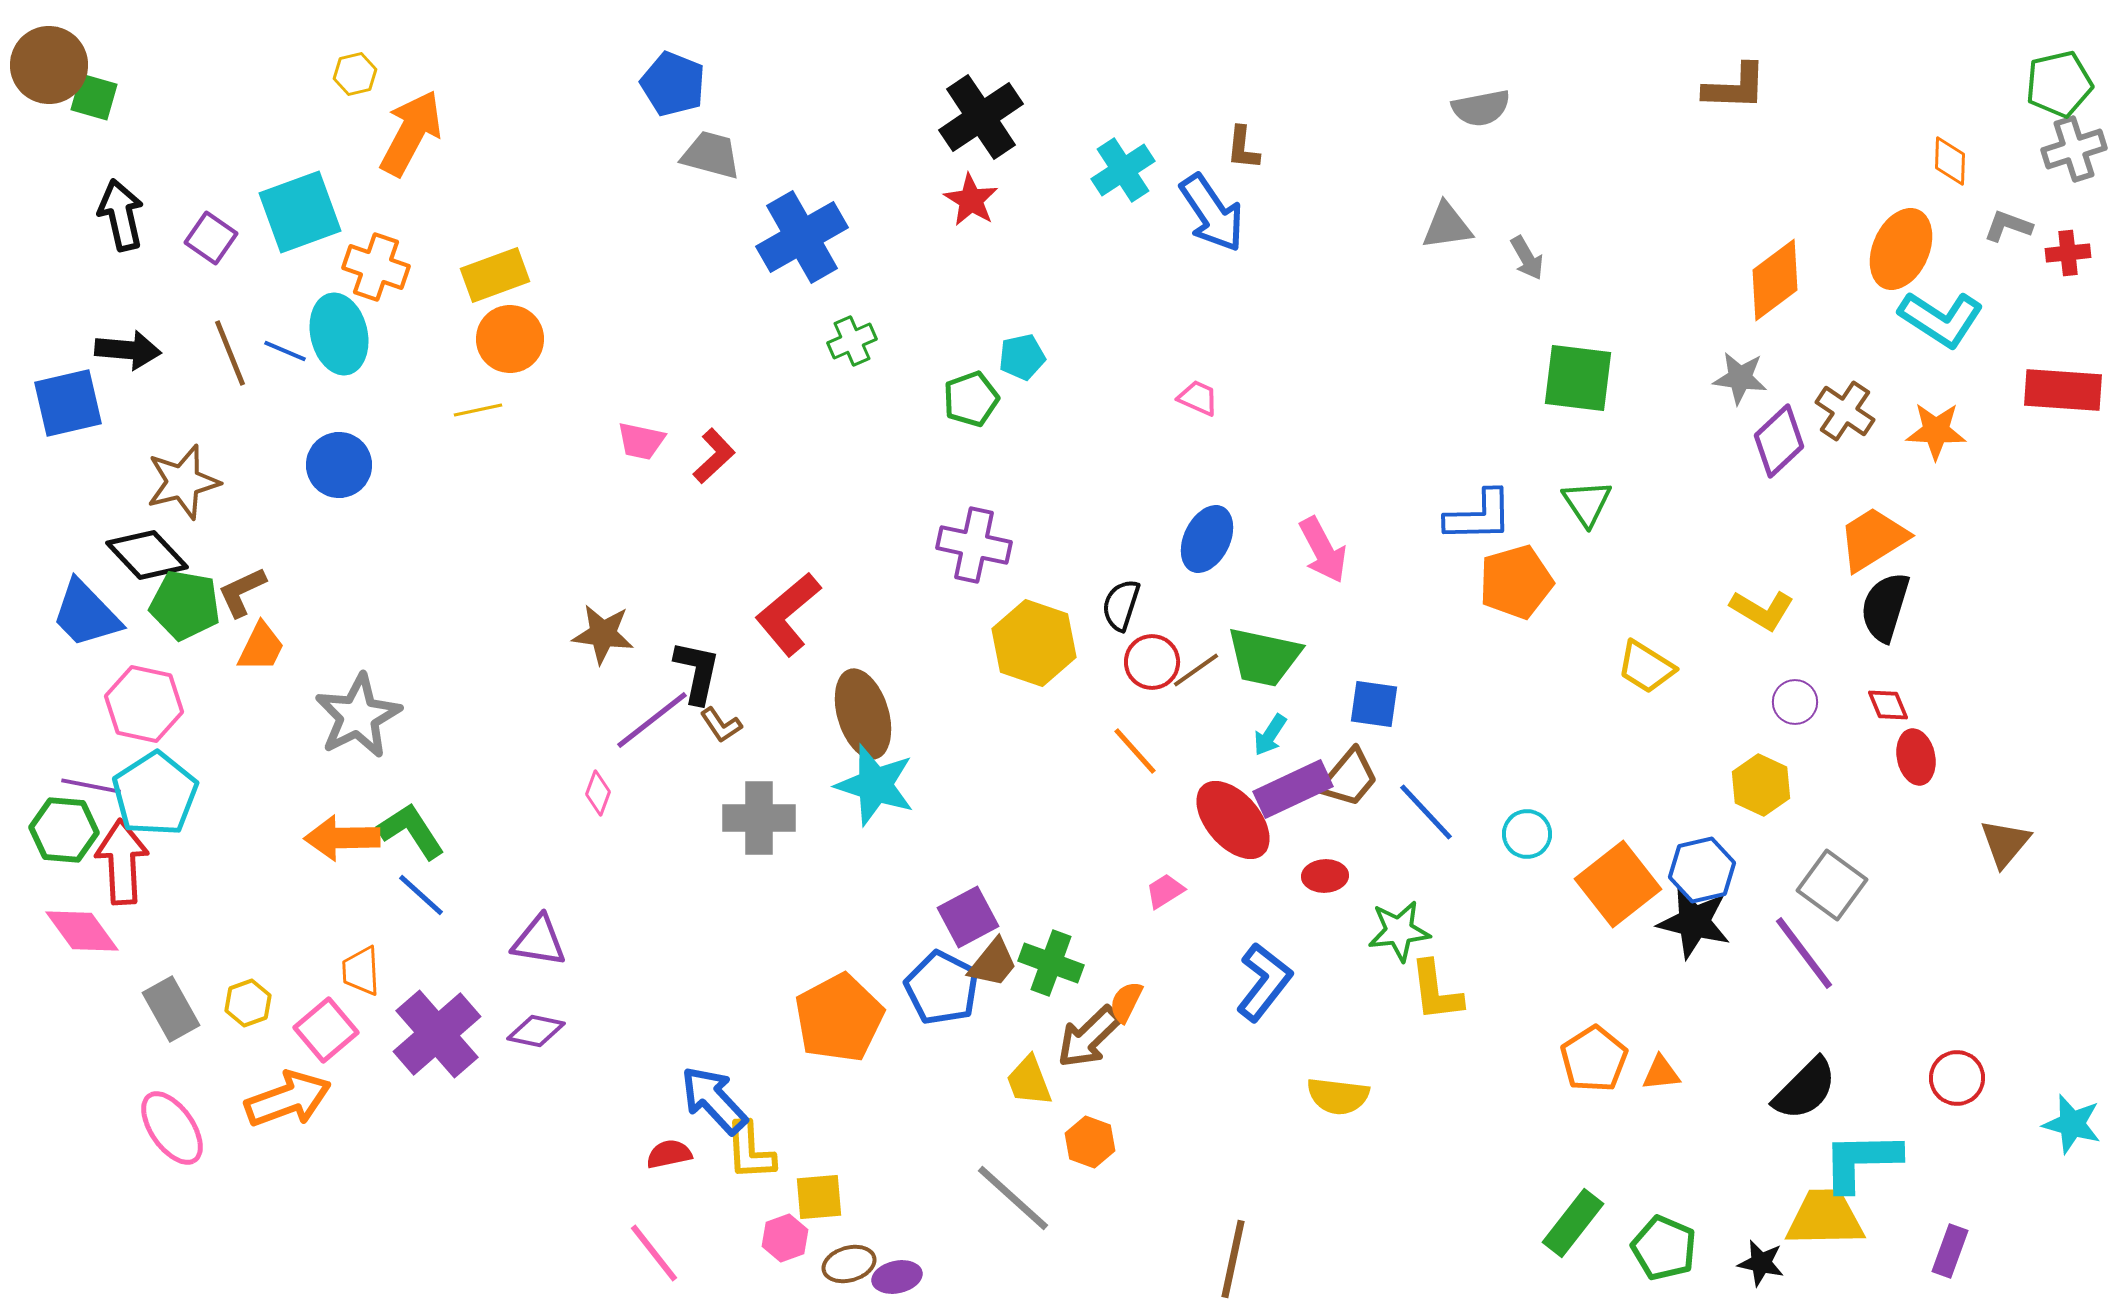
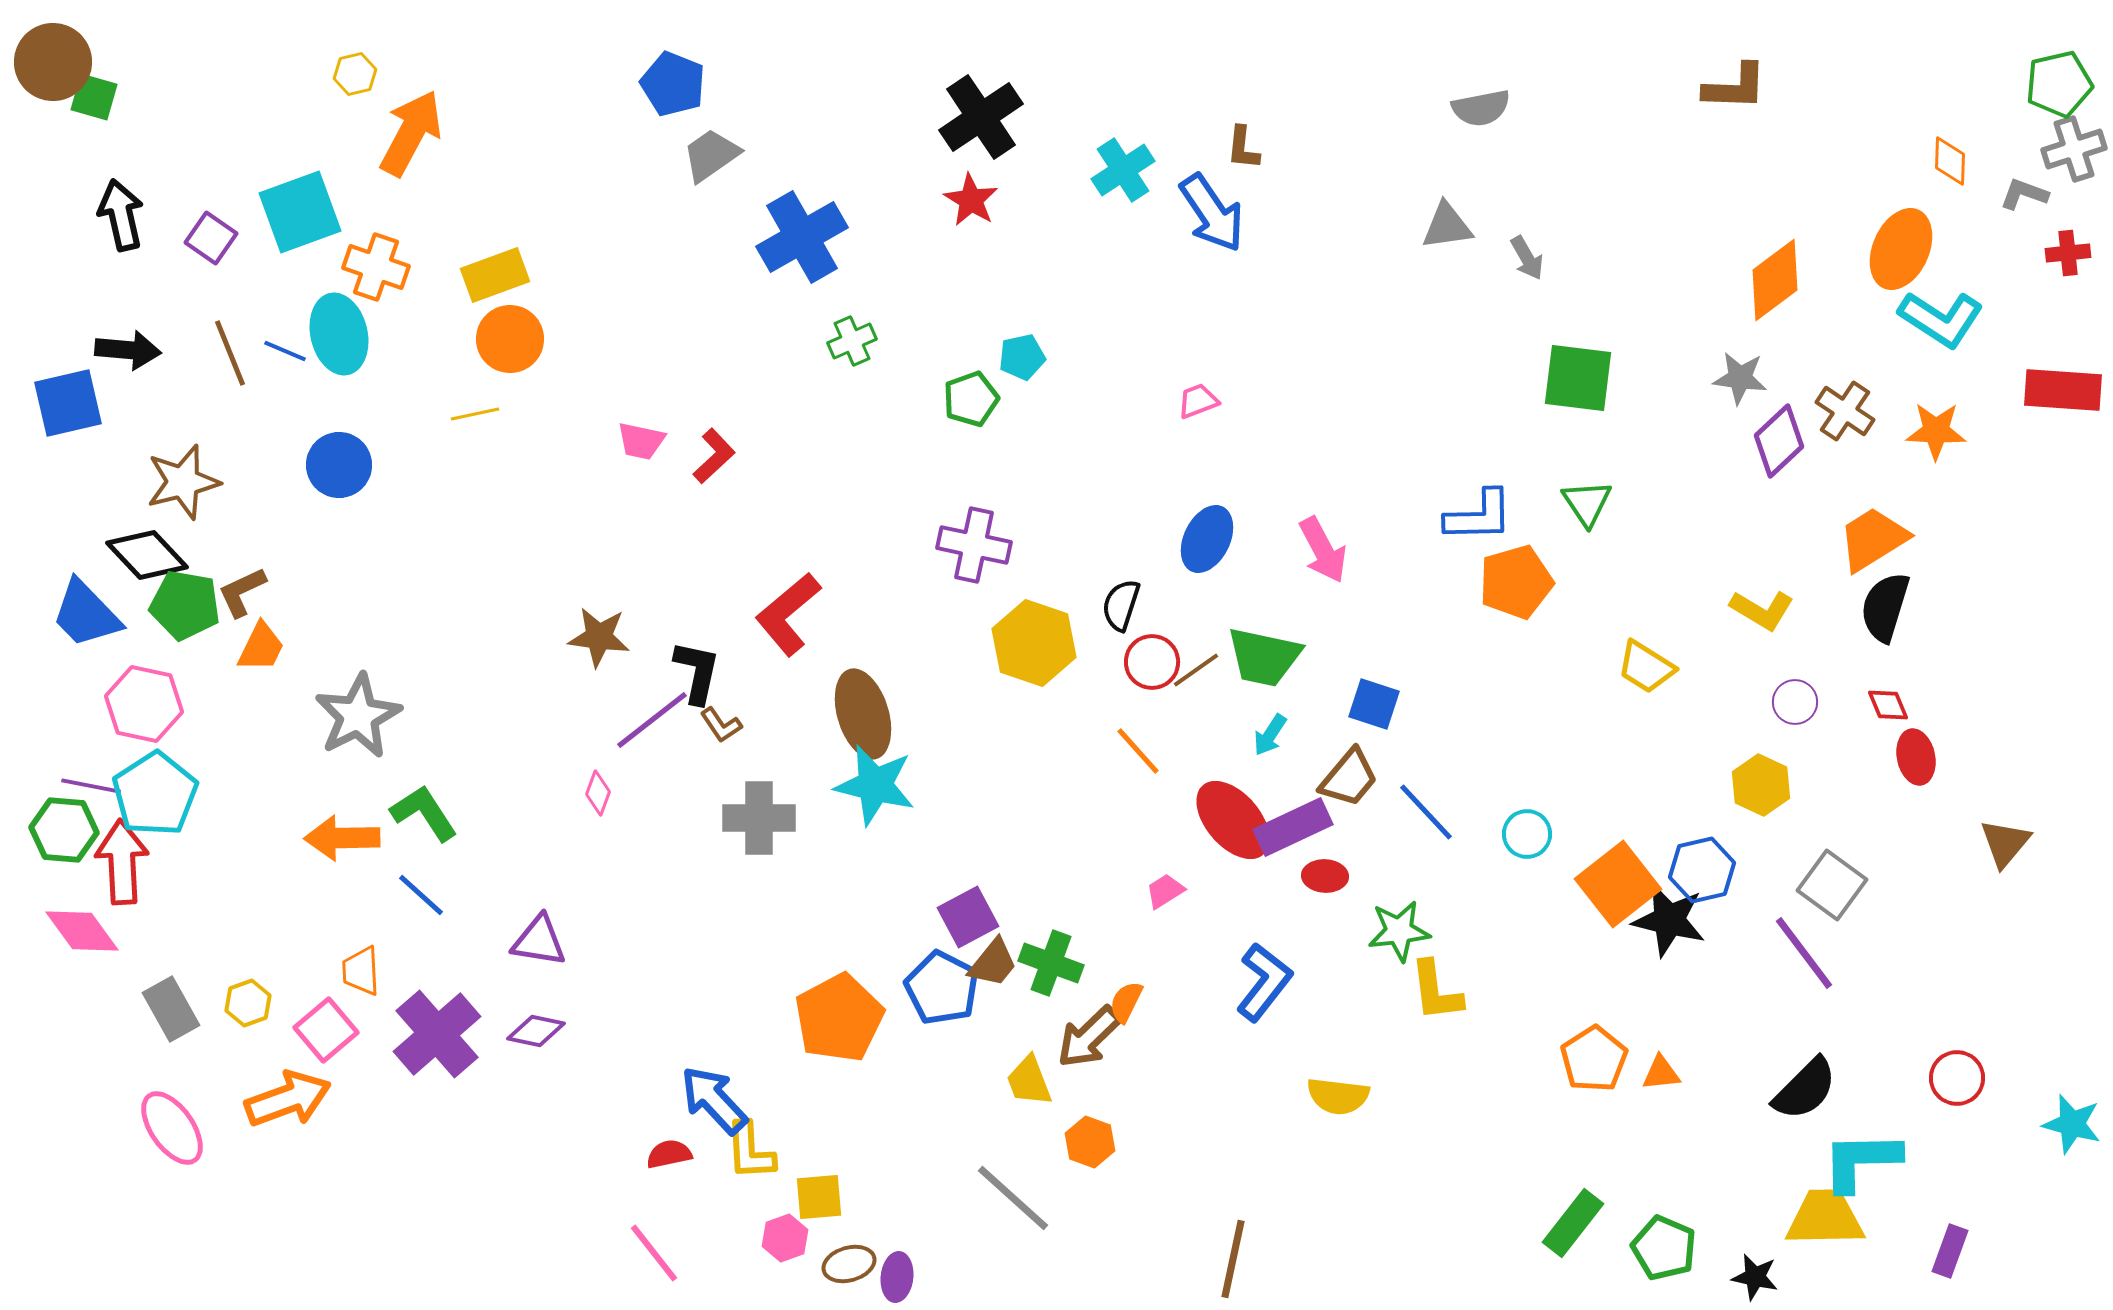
brown circle at (49, 65): moved 4 px right, 3 px up
gray trapezoid at (711, 155): rotated 50 degrees counterclockwise
gray L-shape at (2008, 226): moved 16 px right, 32 px up
pink trapezoid at (1198, 398): moved 3 px down; rotated 45 degrees counterclockwise
yellow line at (478, 410): moved 3 px left, 4 px down
brown star at (603, 634): moved 4 px left, 3 px down
blue square at (1374, 704): rotated 10 degrees clockwise
orange line at (1135, 751): moved 3 px right
cyan star at (875, 785): rotated 4 degrees counterclockwise
purple rectangle at (1293, 789): moved 38 px down
green L-shape at (411, 831): moved 13 px right, 18 px up
red ellipse at (1325, 876): rotated 6 degrees clockwise
black star at (1694, 922): moved 25 px left, 2 px up
black star at (1761, 1263): moved 6 px left, 14 px down
purple ellipse at (897, 1277): rotated 72 degrees counterclockwise
